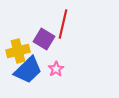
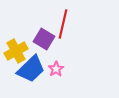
yellow cross: moved 2 px left; rotated 15 degrees counterclockwise
blue trapezoid: moved 3 px right, 1 px up
